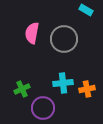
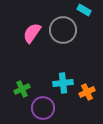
cyan rectangle: moved 2 px left
pink semicircle: rotated 25 degrees clockwise
gray circle: moved 1 px left, 9 px up
orange cross: moved 3 px down; rotated 14 degrees counterclockwise
